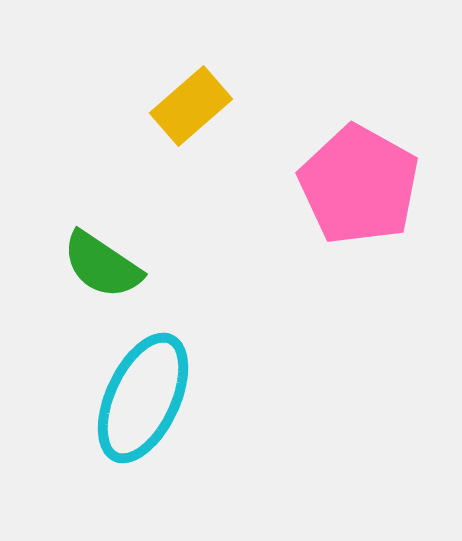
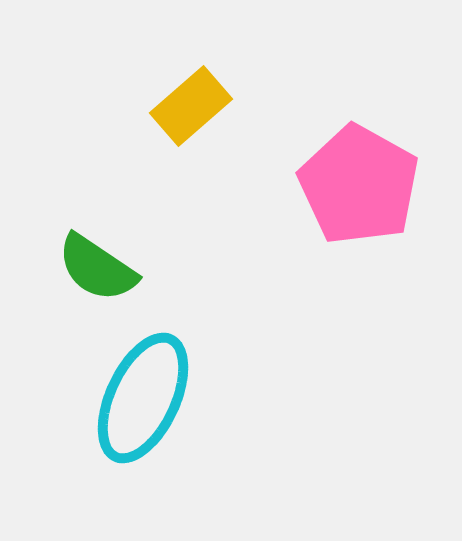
green semicircle: moved 5 px left, 3 px down
